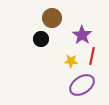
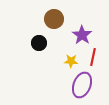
brown circle: moved 2 px right, 1 px down
black circle: moved 2 px left, 4 px down
red line: moved 1 px right, 1 px down
purple ellipse: rotated 35 degrees counterclockwise
